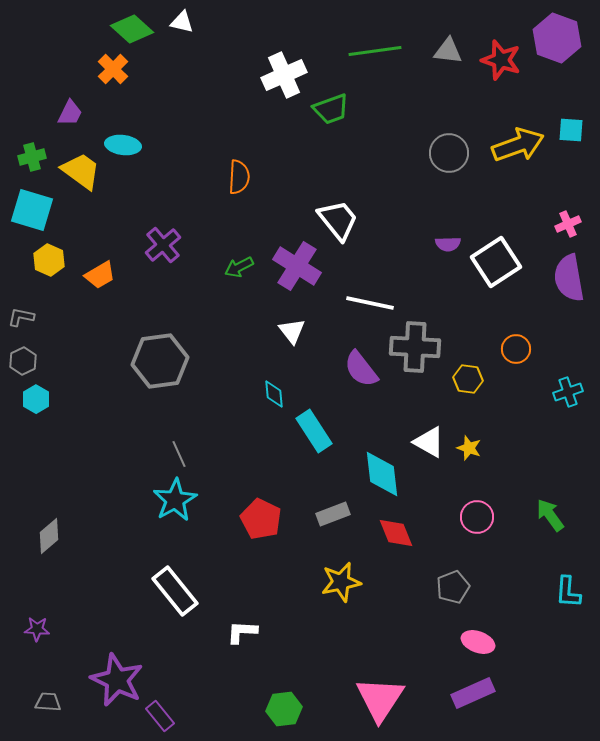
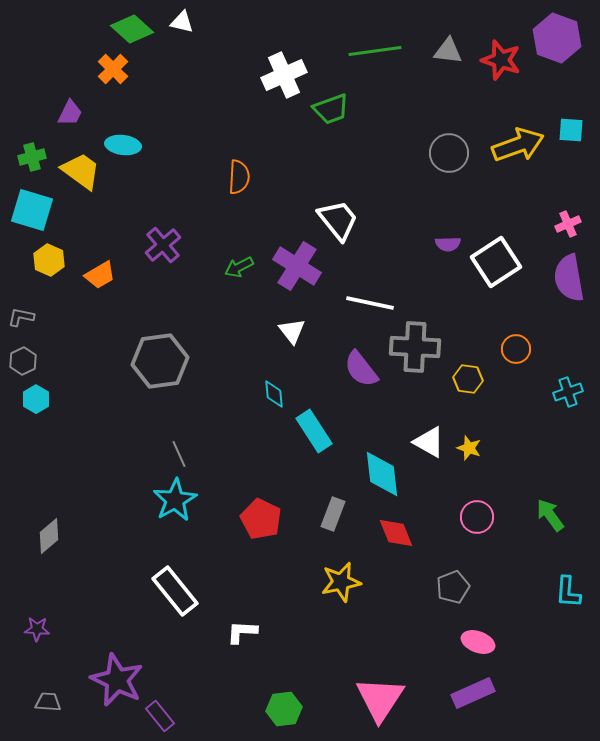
gray rectangle at (333, 514): rotated 48 degrees counterclockwise
